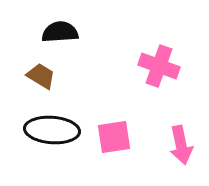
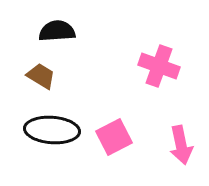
black semicircle: moved 3 px left, 1 px up
pink square: rotated 18 degrees counterclockwise
